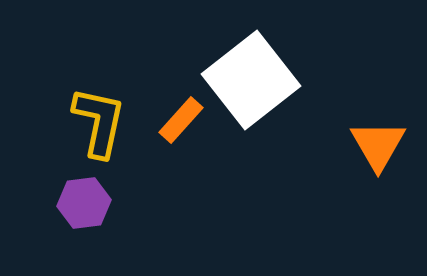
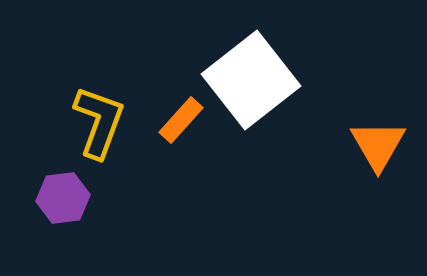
yellow L-shape: rotated 8 degrees clockwise
purple hexagon: moved 21 px left, 5 px up
